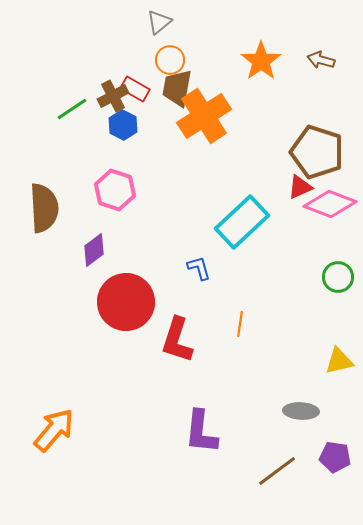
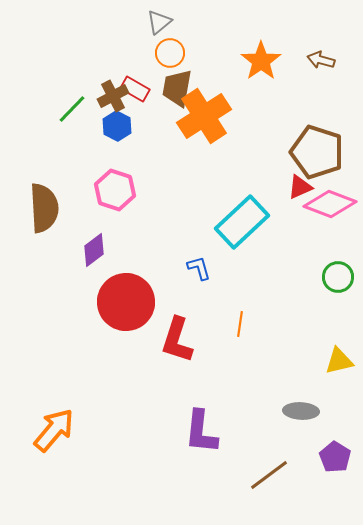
orange circle: moved 7 px up
green line: rotated 12 degrees counterclockwise
blue hexagon: moved 6 px left, 1 px down
purple pentagon: rotated 24 degrees clockwise
brown line: moved 8 px left, 4 px down
